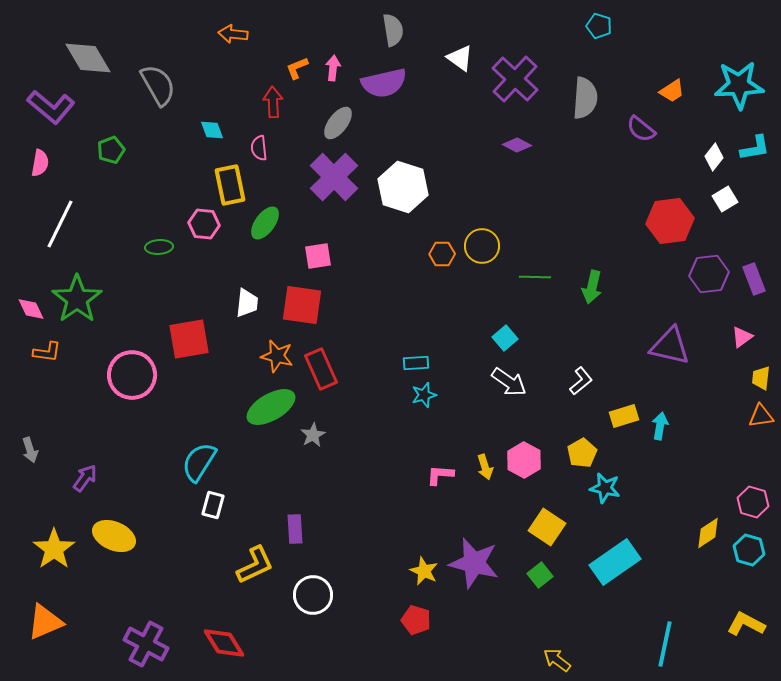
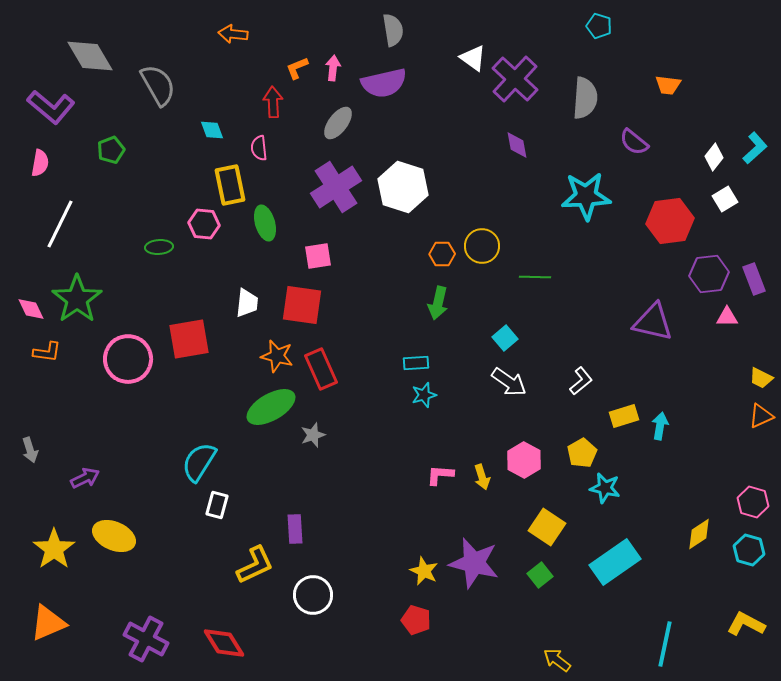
gray diamond at (88, 58): moved 2 px right, 2 px up
white triangle at (460, 58): moved 13 px right
cyan star at (739, 85): moved 153 px left, 111 px down
orange trapezoid at (672, 91): moved 4 px left, 6 px up; rotated 40 degrees clockwise
purple semicircle at (641, 129): moved 7 px left, 13 px down
purple diamond at (517, 145): rotated 52 degrees clockwise
cyan L-shape at (755, 148): rotated 32 degrees counterclockwise
purple cross at (334, 177): moved 2 px right, 10 px down; rotated 12 degrees clockwise
green ellipse at (265, 223): rotated 52 degrees counterclockwise
green arrow at (592, 287): moved 154 px left, 16 px down
pink triangle at (742, 337): moved 15 px left, 20 px up; rotated 35 degrees clockwise
purple triangle at (670, 346): moved 17 px left, 24 px up
pink circle at (132, 375): moved 4 px left, 16 px up
yellow trapezoid at (761, 378): rotated 70 degrees counterclockwise
orange triangle at (761, 416): rotated 16 degrees counterclockwise
gray star at (313, 435): rotated 10 degrees clockwise
yellow arrow at (485, 467): moved 3 px left, 10 px down
purple arrow at (85, 478): rotated 28 degrees clockwise
white rectangle at (213, 505): moved 4 px right
yellow diamond at (708, 533): moved 9 px left, 1 px down
orange triangle at (45, 622): moved 3 px right, 1 px down
purple cross at (146, 644): moved 5 px up
